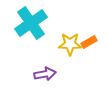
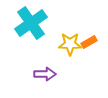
purple arrow: rotated 10 degrees clockwise
